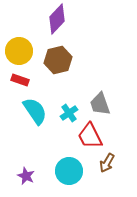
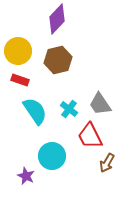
yellow circle: moved 1 px left
gray trapezoid: rotated 15 degrees counterclockwise
cyan cross: moved 4 px up; rotated 18 degrees counterclockwise
cyan circle: moved 17 px left, 15 px up
